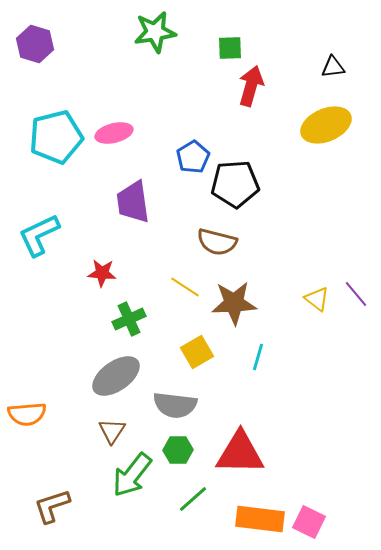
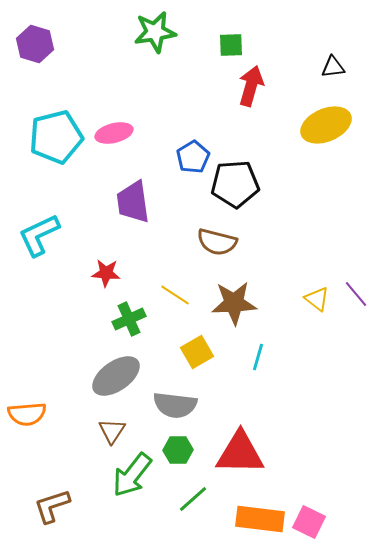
green square: moved 1 px right, 3 px up
red star: moved 4 px right
yellow line: moved 10 px left, 8 px down
